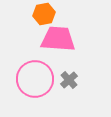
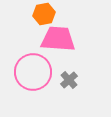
pink circle: moved 2 px left, 7 px up
